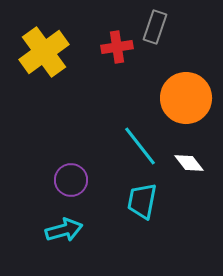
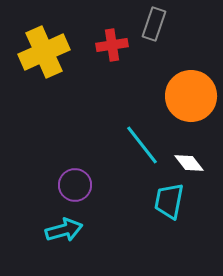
gray rectangle: moved 1 px left, 3 px up
red cross: moved 5 px left, 2 px up
yellow cross: rotated 12 degrees clockwise
orange circle: moved 5 px right, 2 px up
cyan line: moved 2 px right, 1 px up
purple circle: moved 4 px right, 5 px down
cyan trapezoid: moved 27 px right
